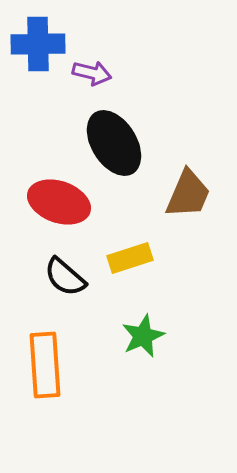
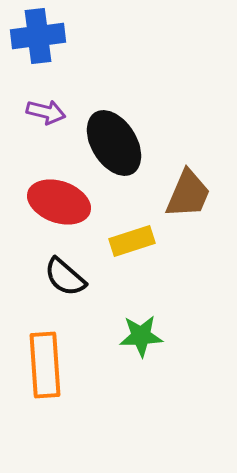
blue cross: moved 8 px up; rotated 6 degrees counterclockwise
purple arrow: moved 46 px left, 39 px down
yellow rectangle: moved 2 px right, 17 px up
green star: moved 2 px left; rotated 21 degrees clockwise
